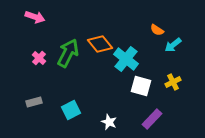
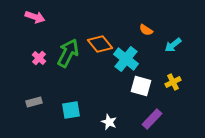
orange semicircle: moved 11 px left
cyan square: rotated 18 degrees clockwise
